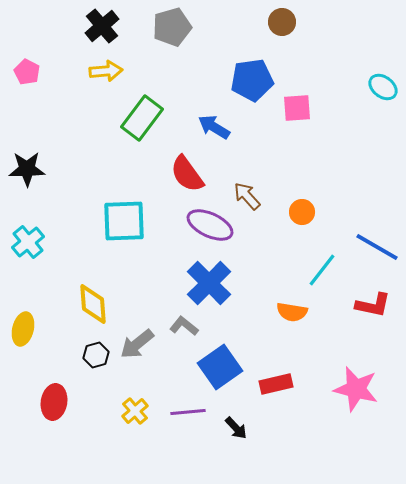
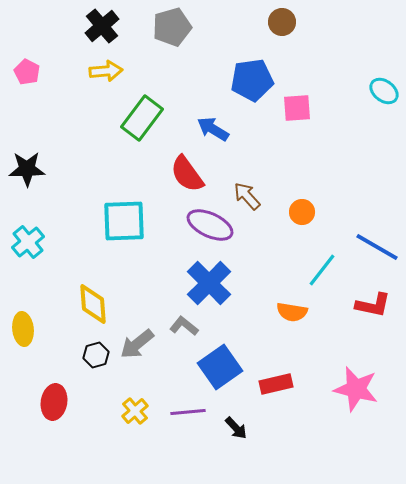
cyan ellipse: moved 1 px right, 4 px down
blue arrow: moved 1 px left, 2 px down
yellow ellipse: rotated 20 degrees counterclockwise
